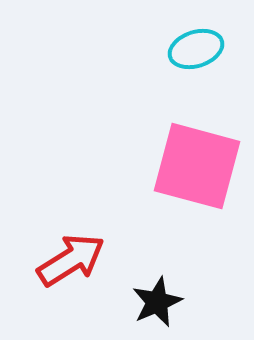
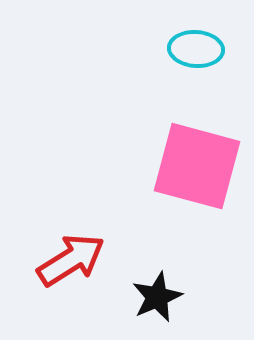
cyan ellipse: rotated 22 degrees clockwise
black star: moved 5 px up
